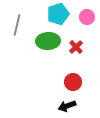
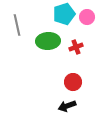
cyan pentagon: moved 6 px right
gray line: rotated 25 degrees counterclockwise
red cross: rotated 24 degrees clockwise
